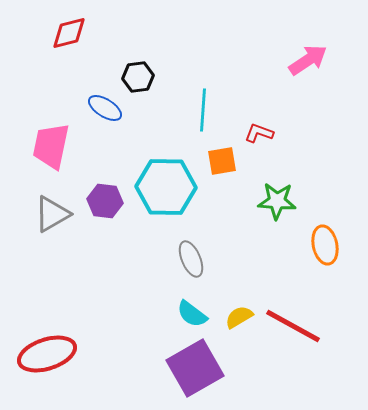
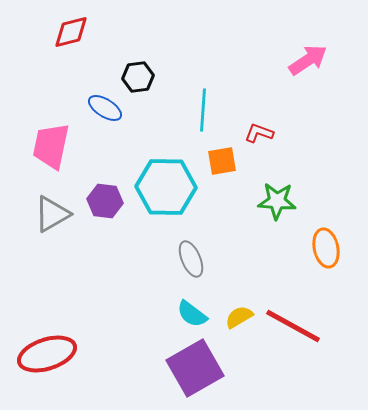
red diamond: moved 2 px right, 1 px up
orange ellipse: moved 1 px right, 3 px down
